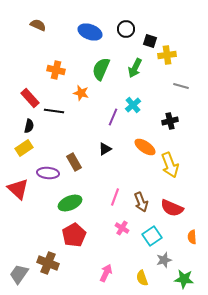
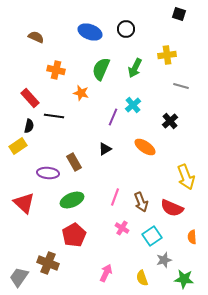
brown semicircle: moved 2 px left, 12 px down
black square: moved 29 px right, 27 px up
black line: moved 5 px down
black cross: rotated 28 degrees counterclockwise
yellow rectangle: moved 6 px left, 2 px up
yellow arrow: moved 16 px right, 12 px down
red triangle: moved 6 px right, 14 px down
green ellipse: moved 2 px right, 3 px up
gray trapezoid: moved 3 px down
